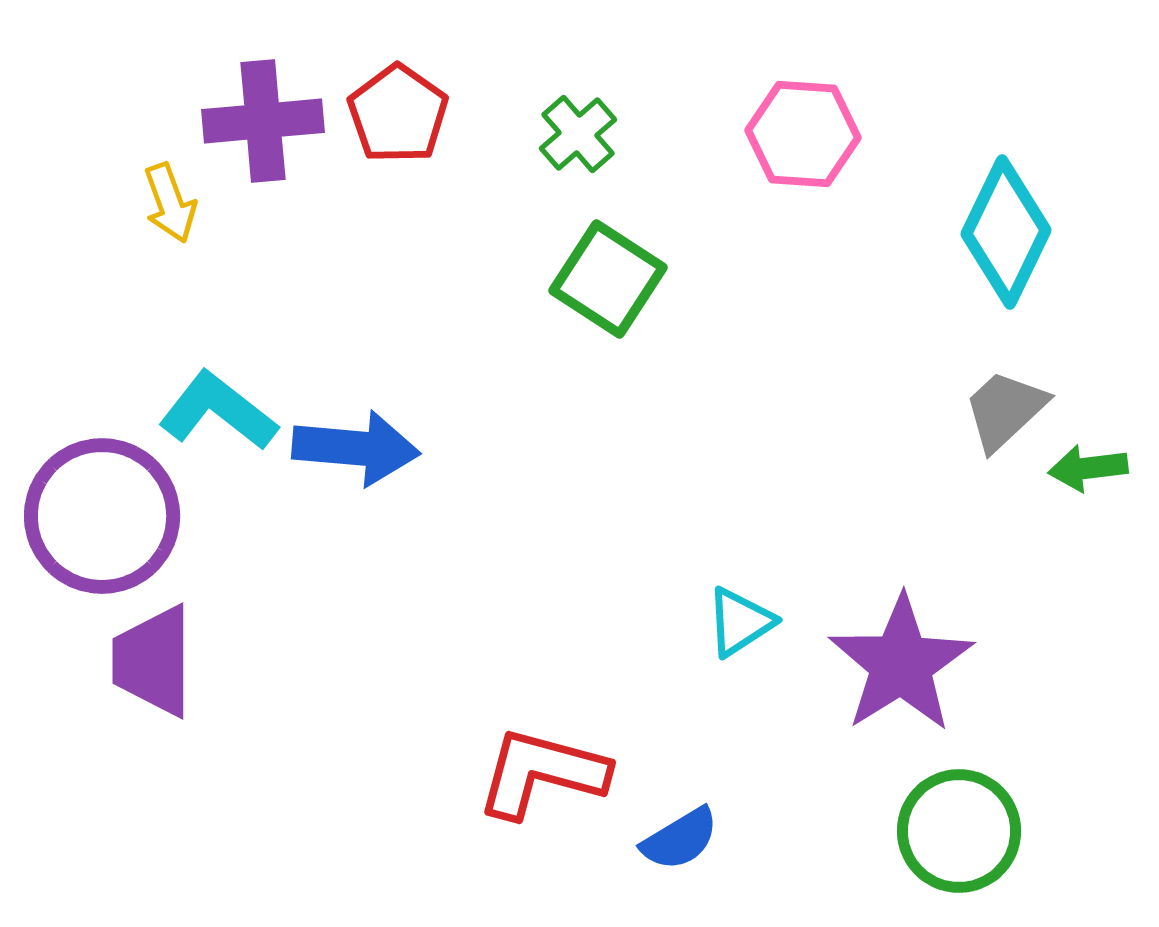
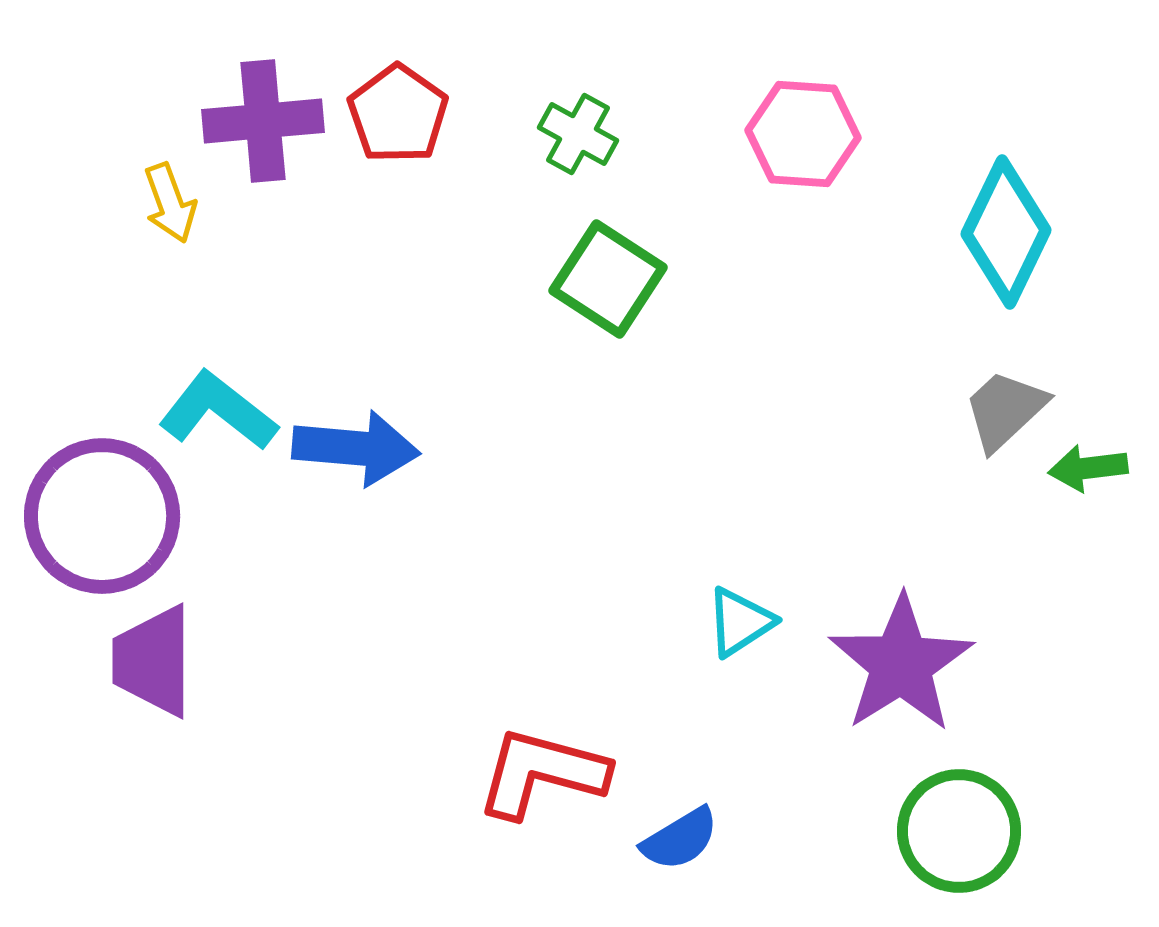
green cross: rotated 20 degrees counterclockwise
